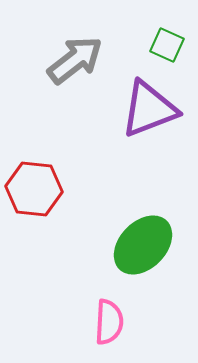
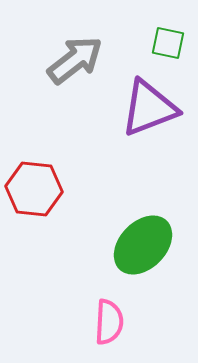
green square: moved 1 px right, 2 px up; rotated 12 degrees counterclockwise
purple triangle: moved 1 px up
